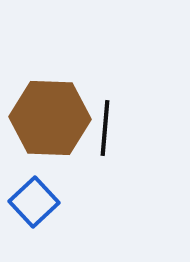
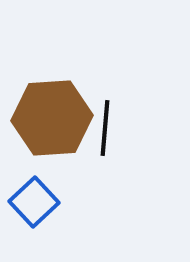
brown hexagon: moved 2 px right; rotated 6 degrees counterclockwise
